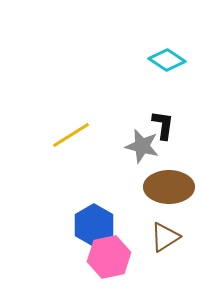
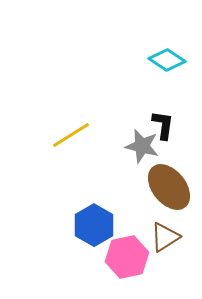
brown ellipse: rotated 51 degrees clockwise
pink hexagon: moved 18 px right
